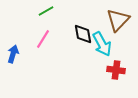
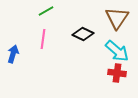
brown triangle: moved 1 px left, 2 px up; rotated 10 degrees counterclockwise
black diamond: rotated 55 degrees counterclockwise
pink line: rotated 24 degrees counterclockwise
cyan arrow: moved 15 px right, 7 px down; rotated 20 degrees counterclockwise
red cross: moved 1 px right, 3 px down
